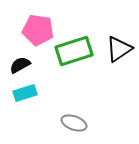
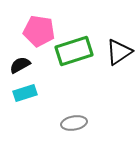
pink pentagon: moved 1 px right, 1 px down
black triangle: moved 3 px down
gray ellipse: rotated 30 degrees counterclockwise
